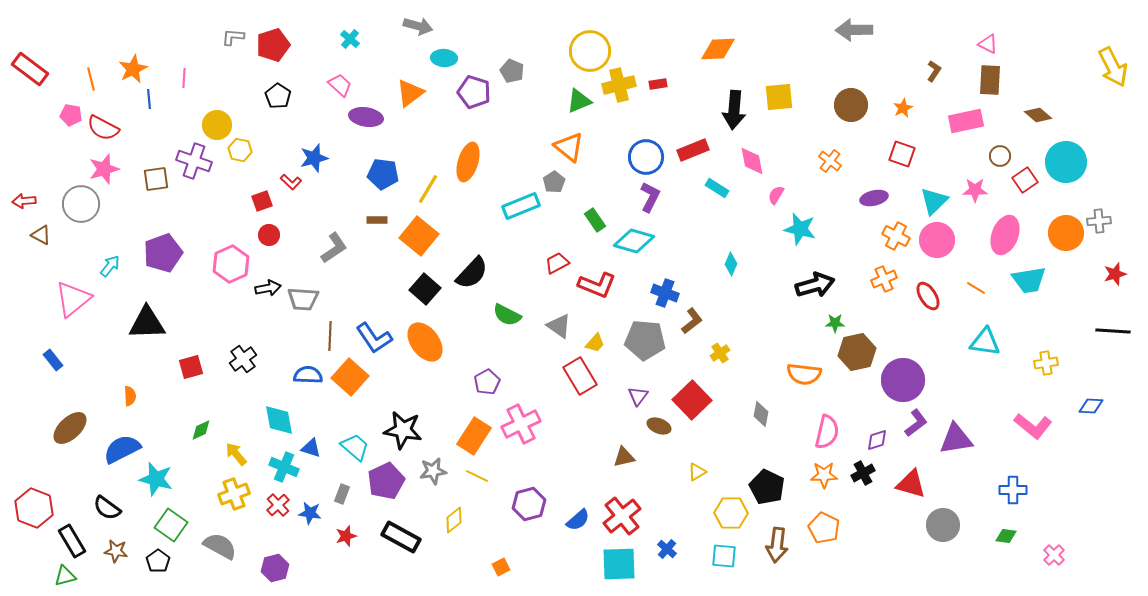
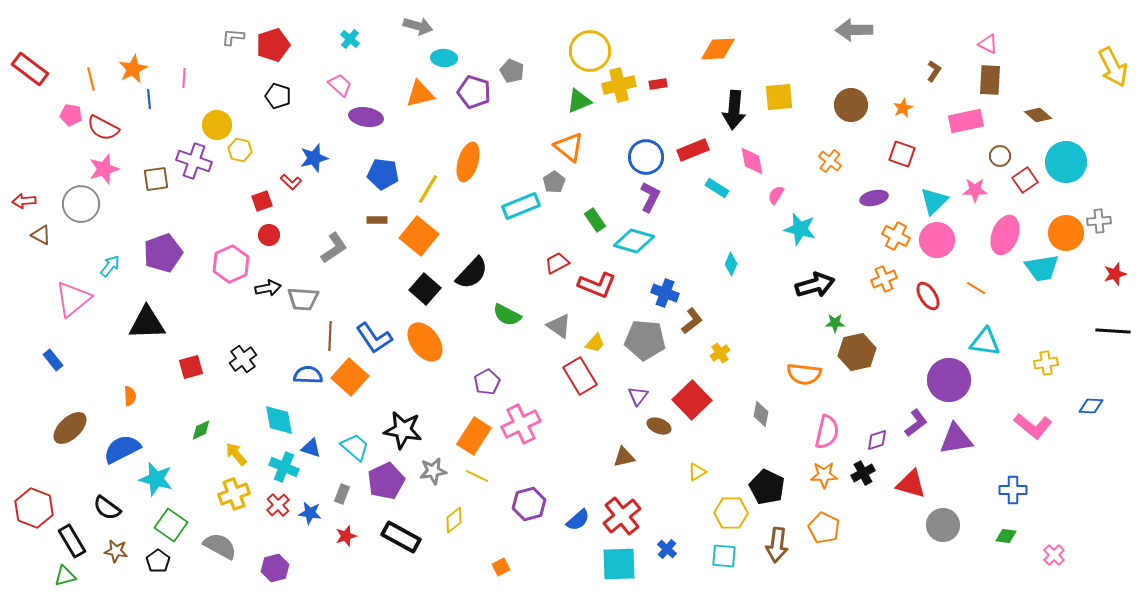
orange triangle at (410, 93): moved 10 px right, 1 px down; rotated 24 degrees clockwise
black pentagon at (278, 96): rotated 15 degrees counterclockwise
cyan trapezoid at (1029, 280): moved 13 px right, 12 px up
purple circle at (903, 380): moved 46 px right
